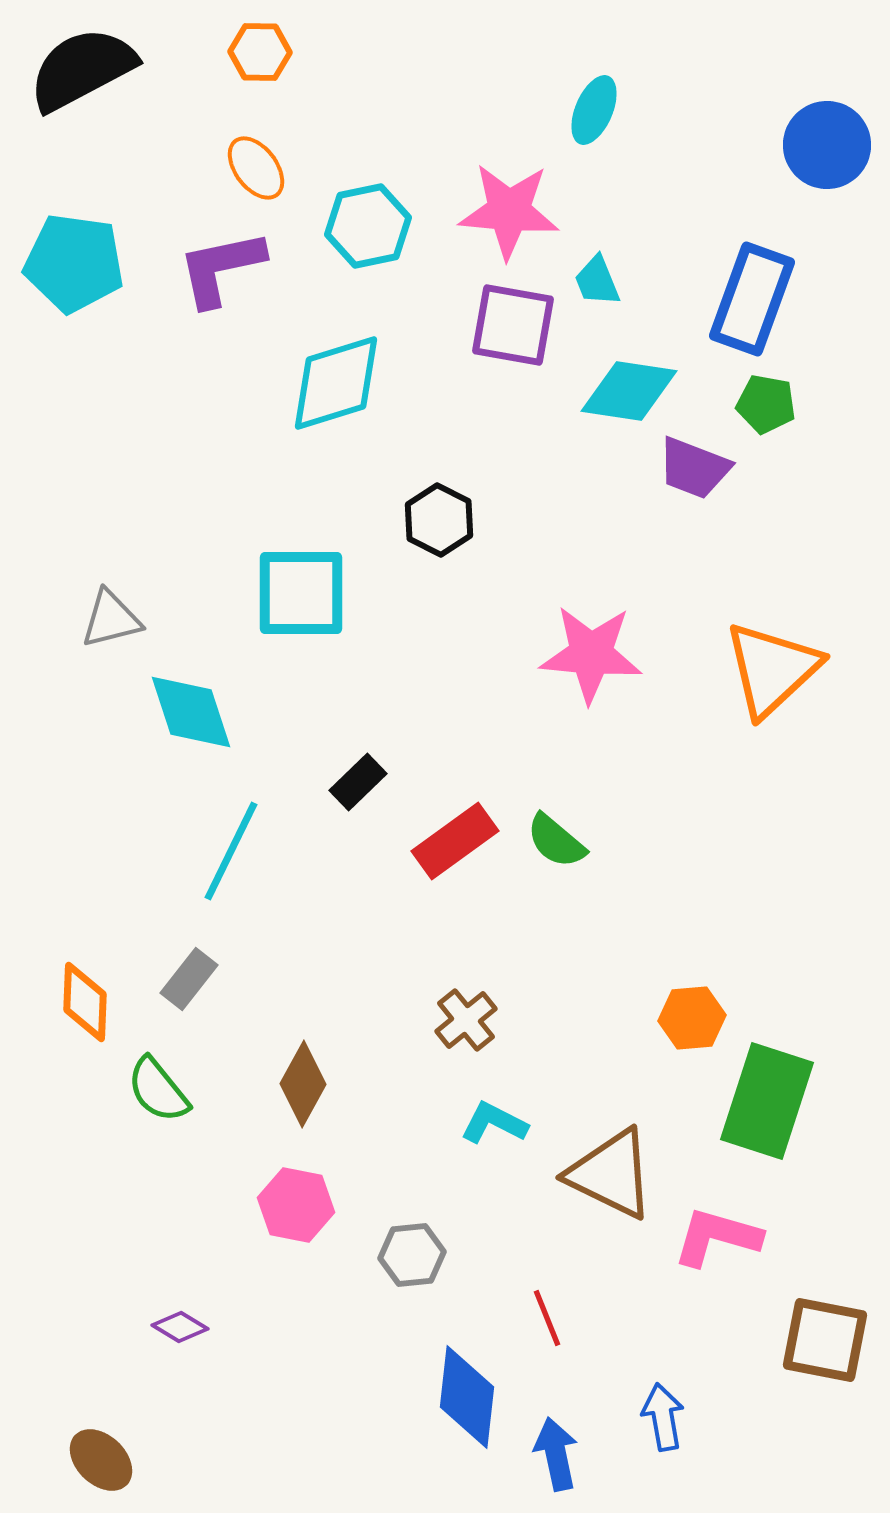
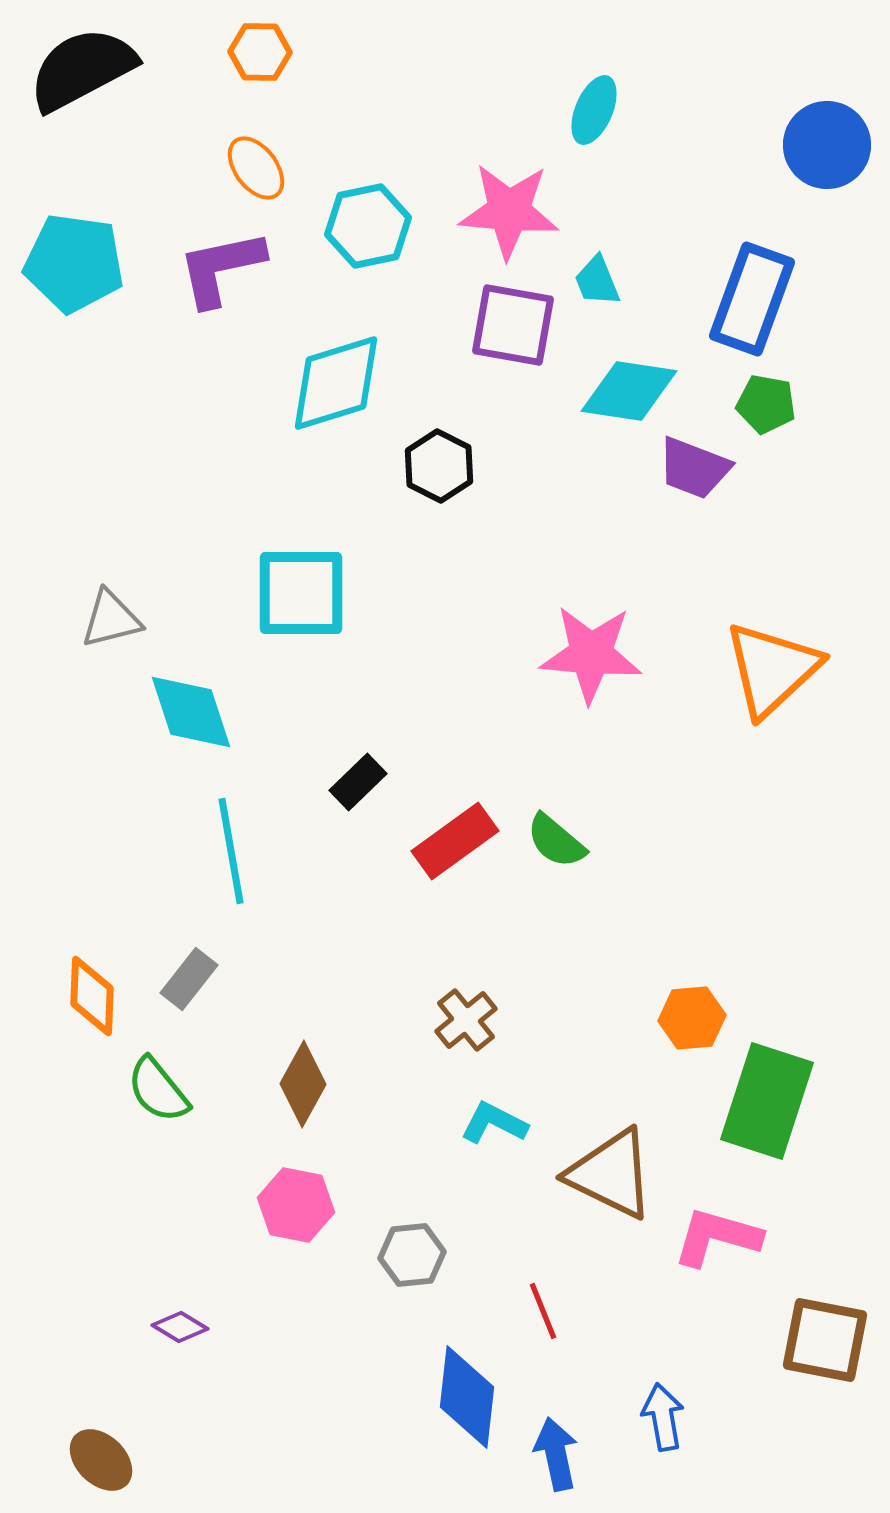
black hexagon at (439, 520): moved 54 px up
cyan line at (231, 851): rotated 36 degrees counterclockwise
orange diamond at (85, 1002): moved 7 px right, 6 px up
red line at (547, 1318): moved 4 px left, 7 px up
